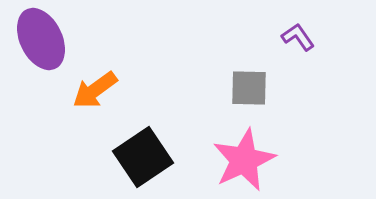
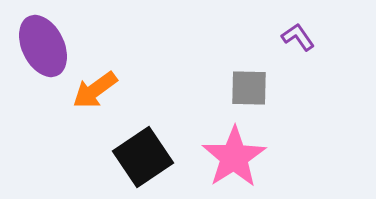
purple ellipse: moved 2 px right, 7 px down
pink star: moved 10 px left, 3 px up; rotated 8 degrees counterclockwise
